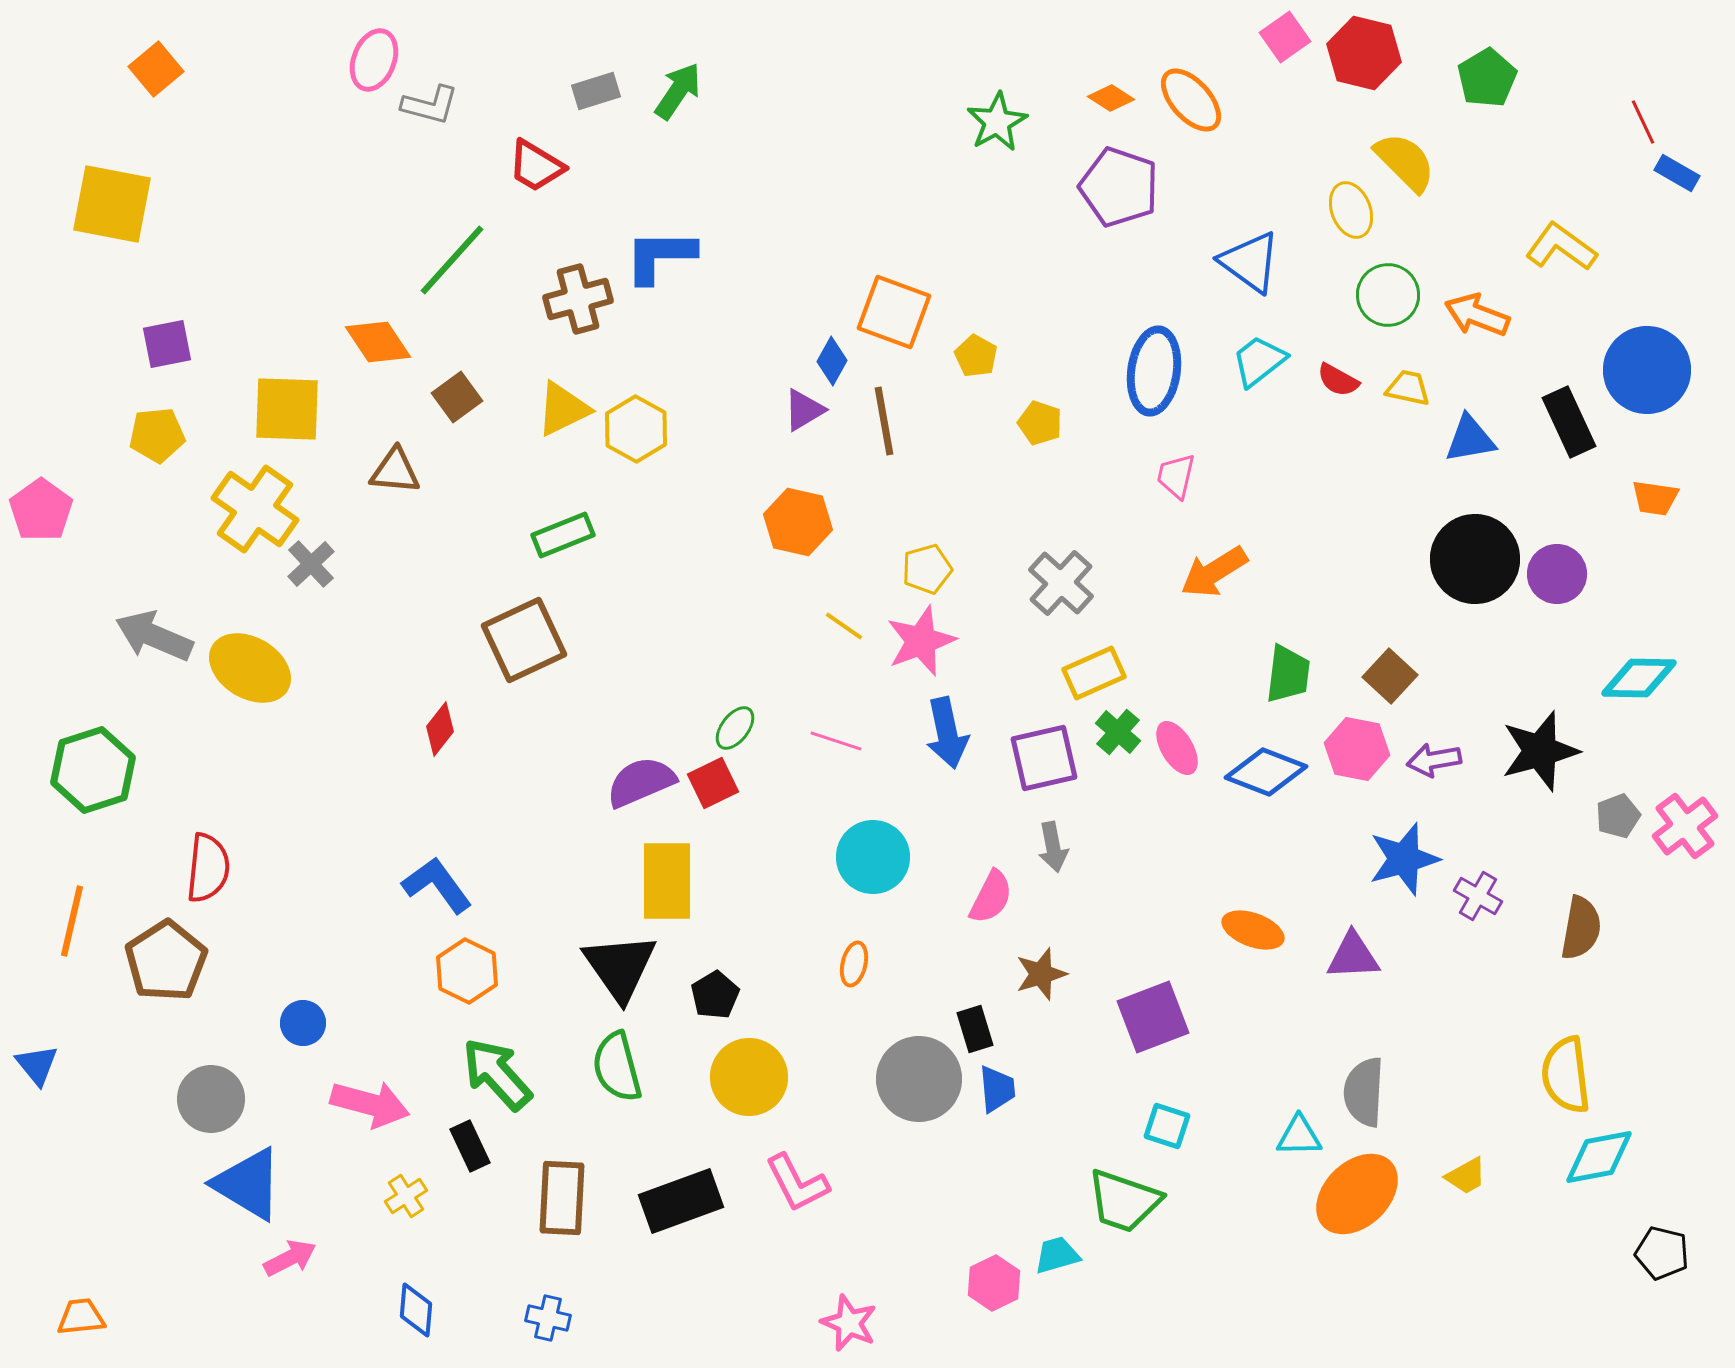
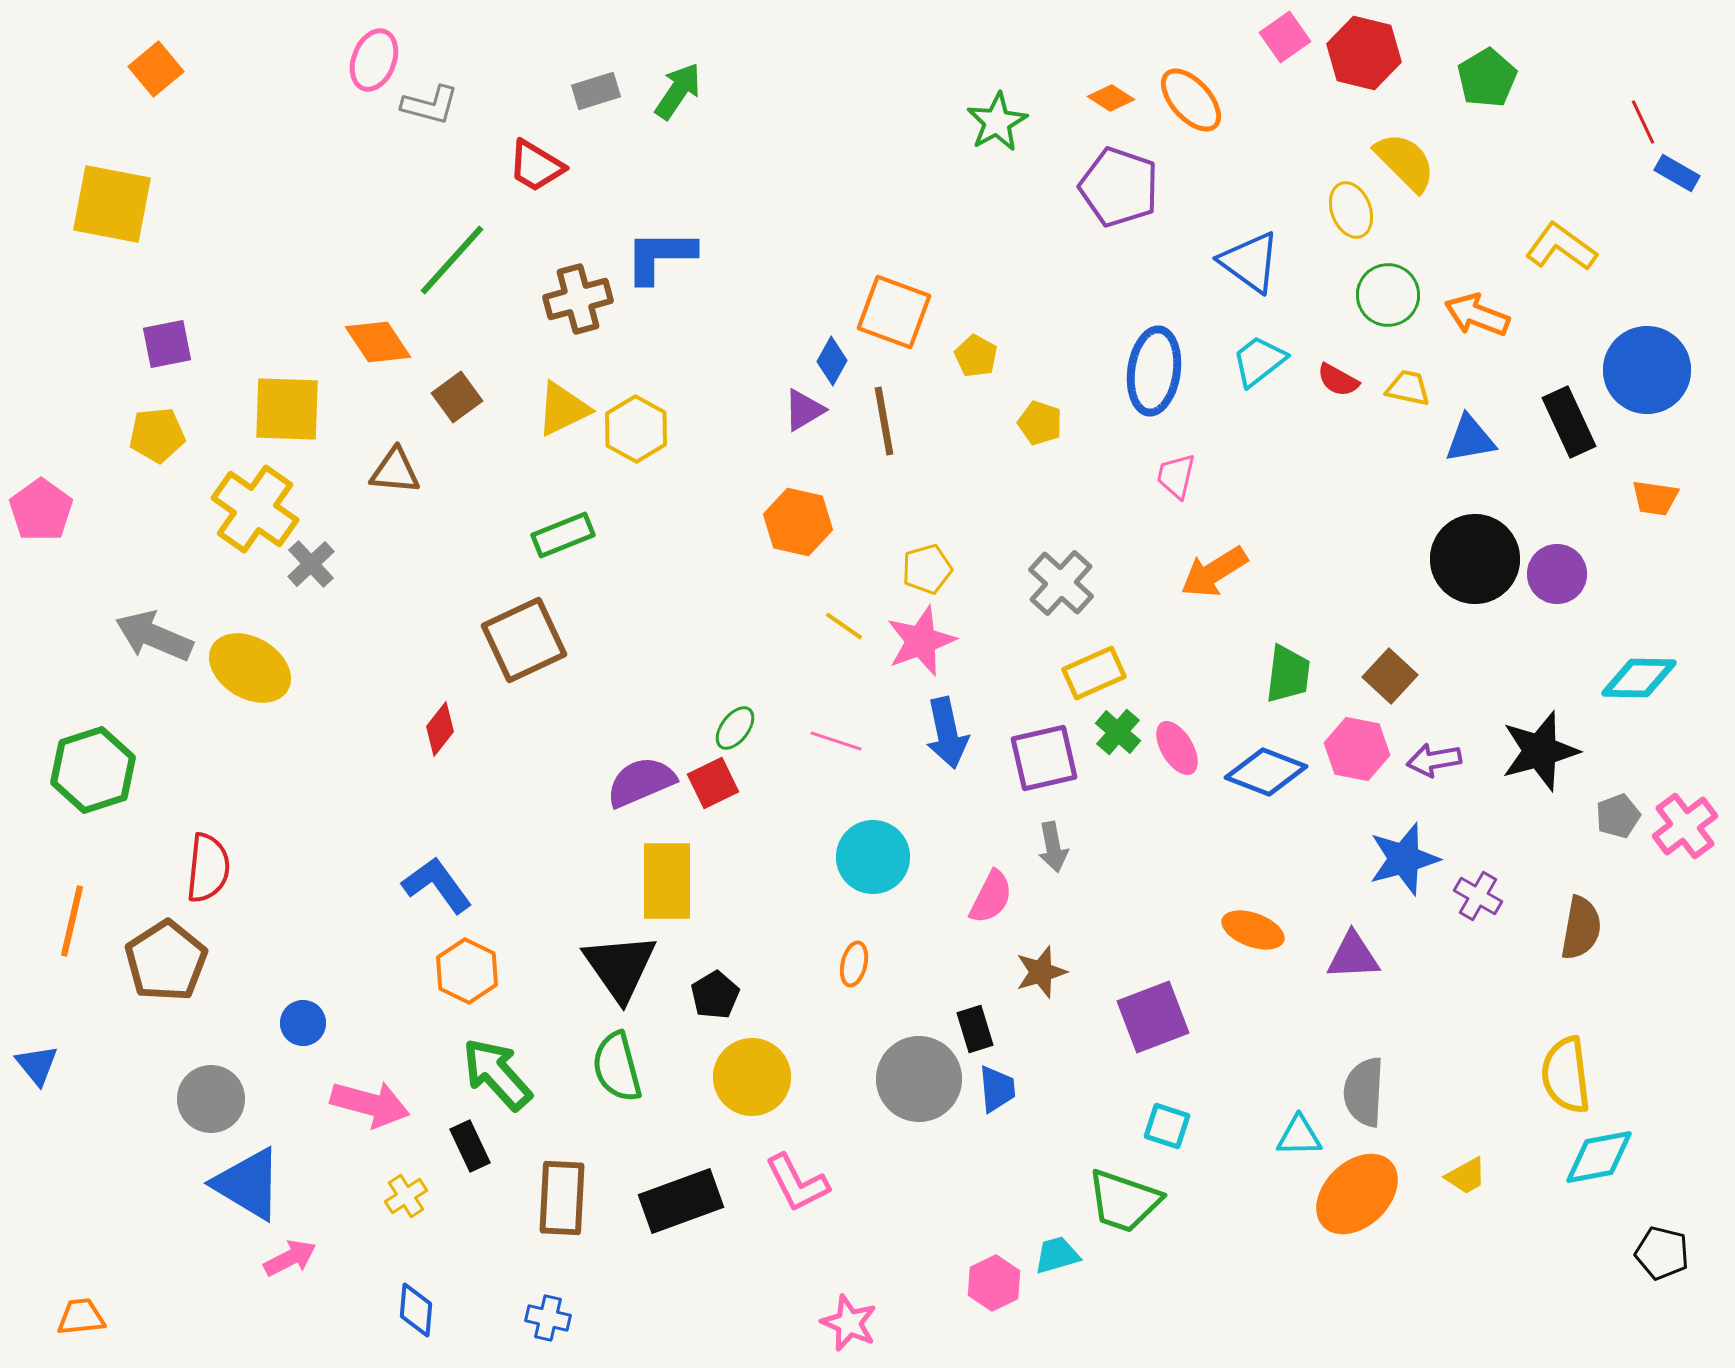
brown star at (1041, 974): moved 2 px up
yellow circle at (749, 1077): moved 3 px right
